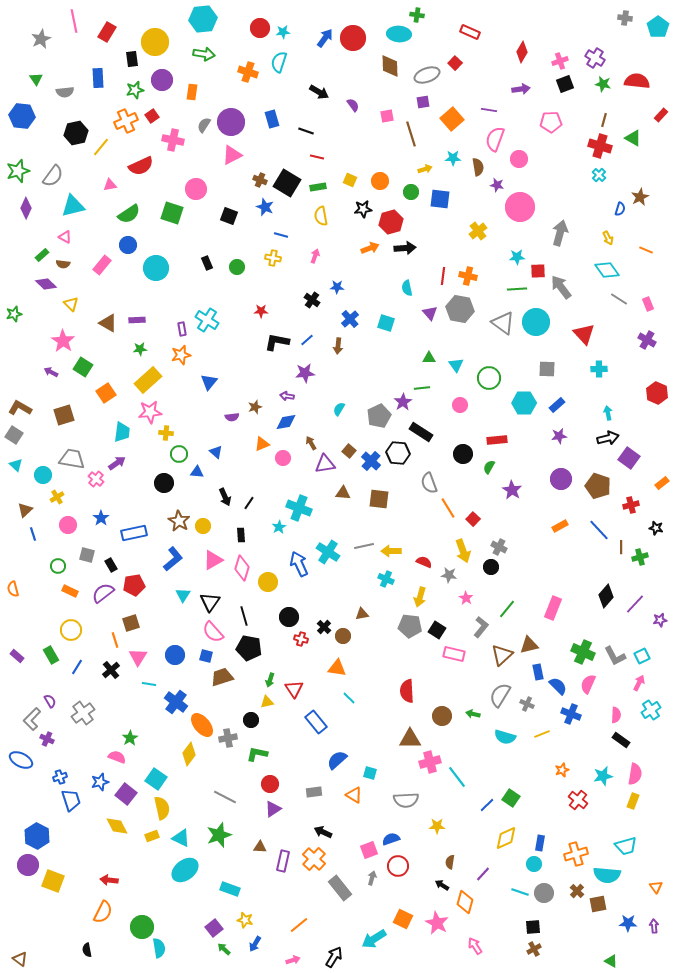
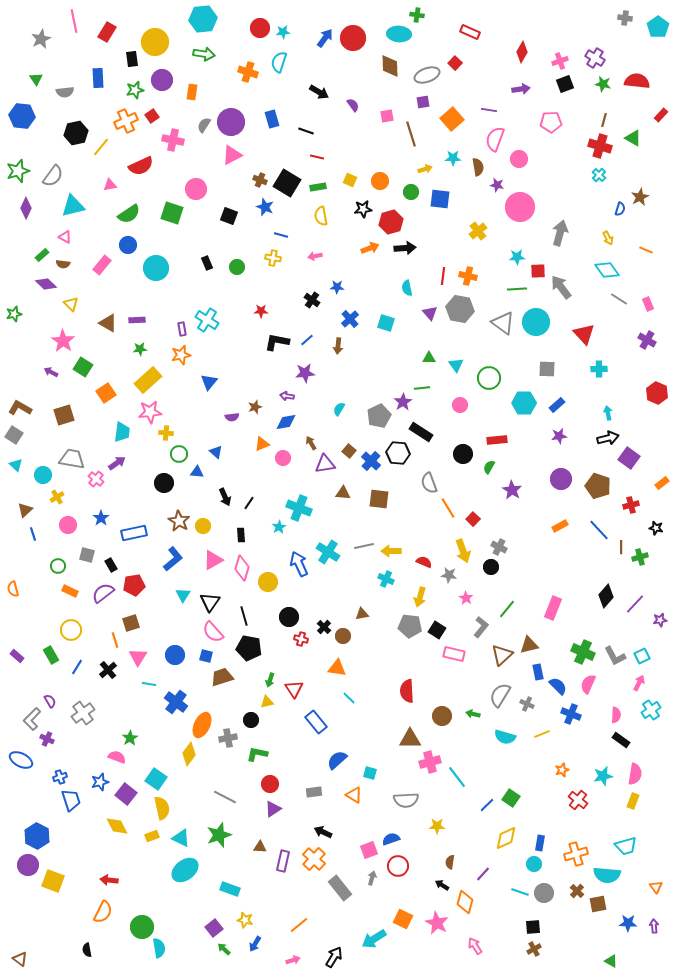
pink arrow at (315, 256): rotated 120 degrees counterclockwise
black cross at (111, 670): moved 3 px left
orange ellipse at (202, 725): rotated 65 degrees clockwise
